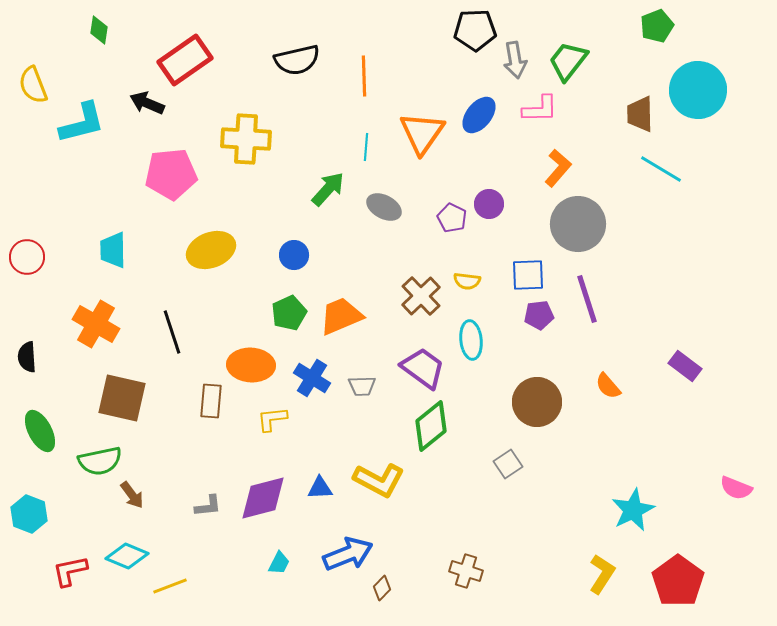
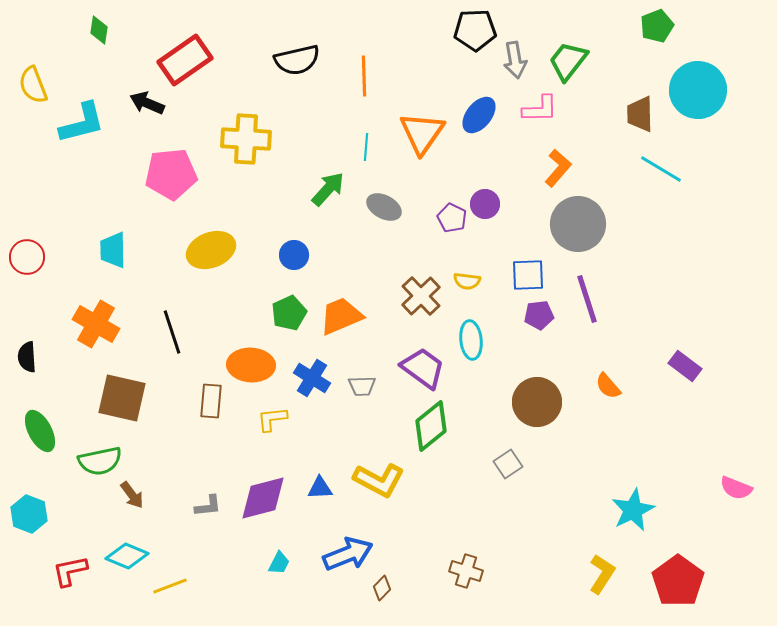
purple circle at (489, 204): moved 4 px left
